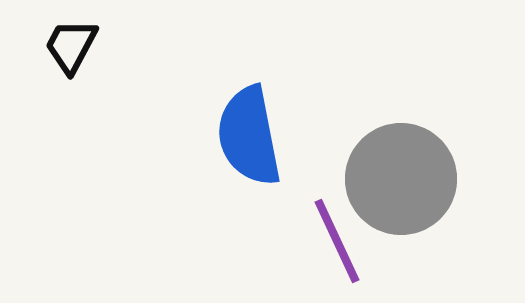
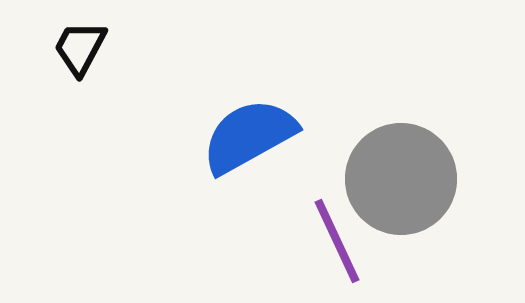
black trapezoid: moved 9 px right, 2 px down
blue semicircle: rotated 72 degrees clockwise
